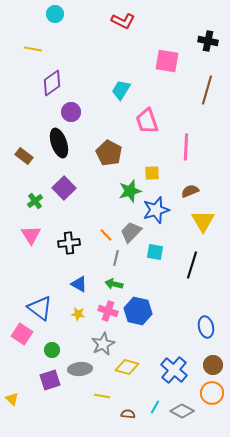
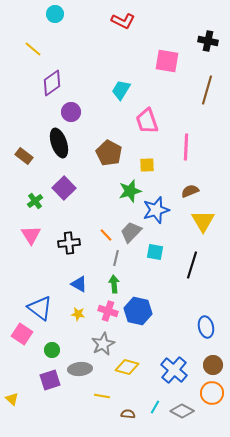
yellow line at (33, 49): rotated 30 degrees clockwise
yellow square at (152, 173): moved 5 px left, 8 px up
green arrow at (114, 284): rotated 72 degrees clockwise
